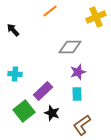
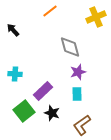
gray diamond: rotated 75 degrees clockwise
